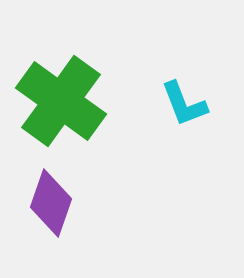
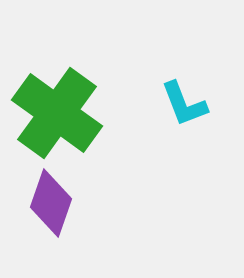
green cross: moved 4 px left, 12 px down
